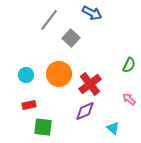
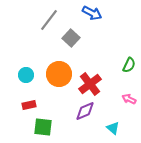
pink arrow: rotated 16 degrees counterclockwise
